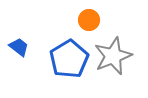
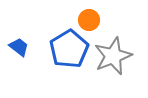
blue pentagon: moved 10 px up
